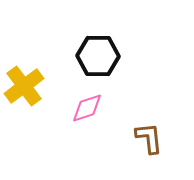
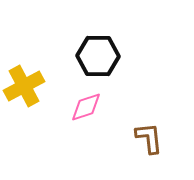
yellow cross: rotated 9 degrees clockwise
pink diamond: moved 1 px left, 1 px up
